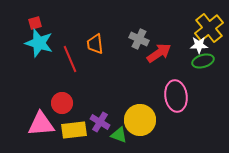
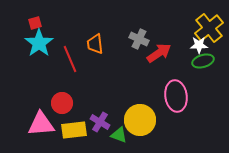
cyan star: rotated 20 degrees clockwise
